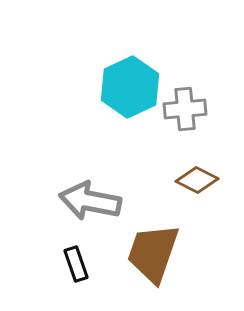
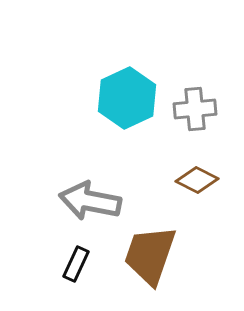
cyan hexagon: moved 3 px left, 11 px down
gray cross: moved 10 px right
brown trapezoid: moved 3 px left, 2 px down
black rectangle: rotated 44 degrees clockwise
